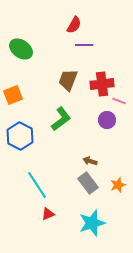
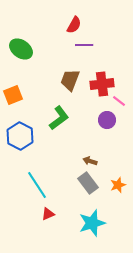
brown trapezoid: moved 2 px right
pink line: rotated 16 degrees clockwise
green L-shape: moved 2 px left, 1 px up
